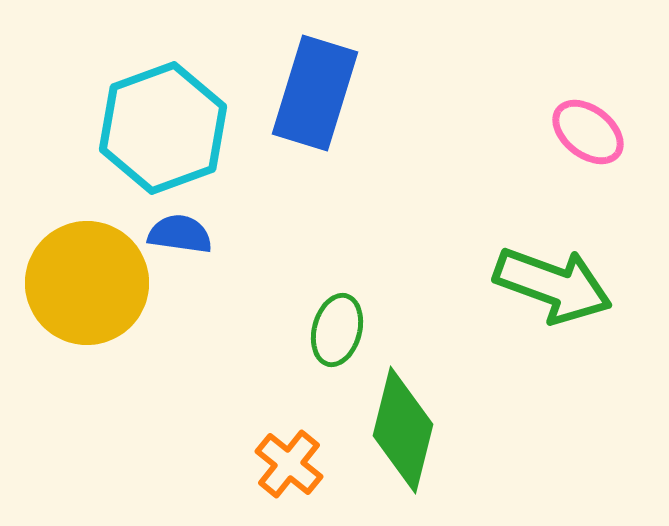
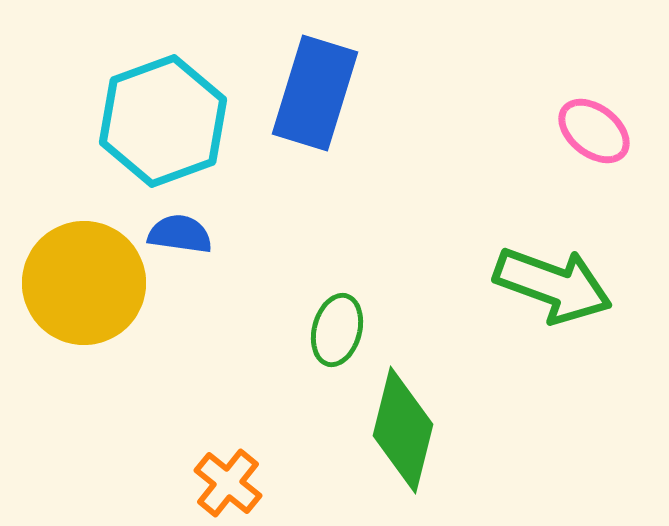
cyan hexagon: moved 7 px up
pink ellipse: moved 6 px right, 1 px up
yellow circle: moved 3 px left
orange cross: moved 61 px left, 19 px down
